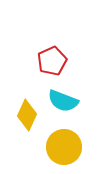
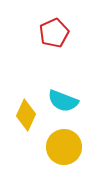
red pentagon: moved 2 px right, 28 px up
yellow diamond: moved 1 px left
